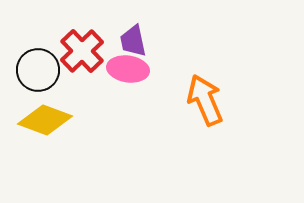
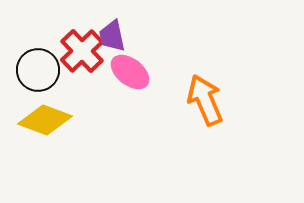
purple trapezoid: moved 21 px left, 5 px up
pink ellipse: moved 2 px right, 3 px down; rotated 30 degrees clockwise
